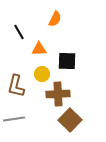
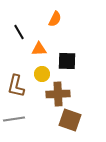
brown square: rotated 25 degrees counterclockwise
